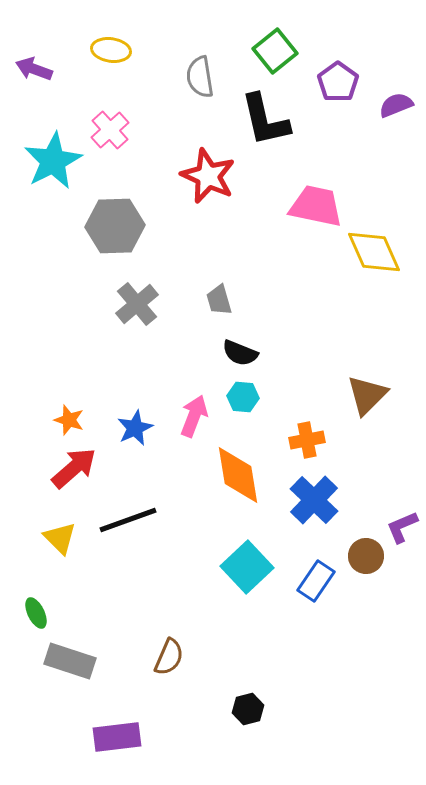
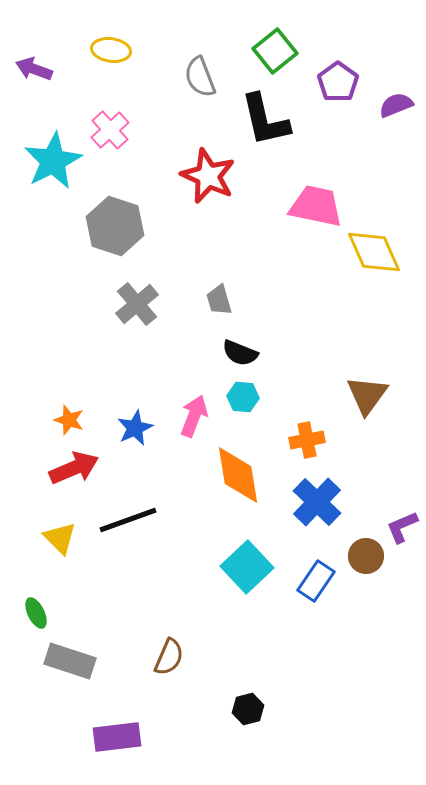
gray semicircle: rotated 12 degrees counterclockwise
gray hexagon: rotated 20 degrees clockwise
brown triangle: rotated 9 degrees counterclockwise
red arrow: rotated 18 degrees clockwise
blue cross: moved 3 px right, 2 px down
